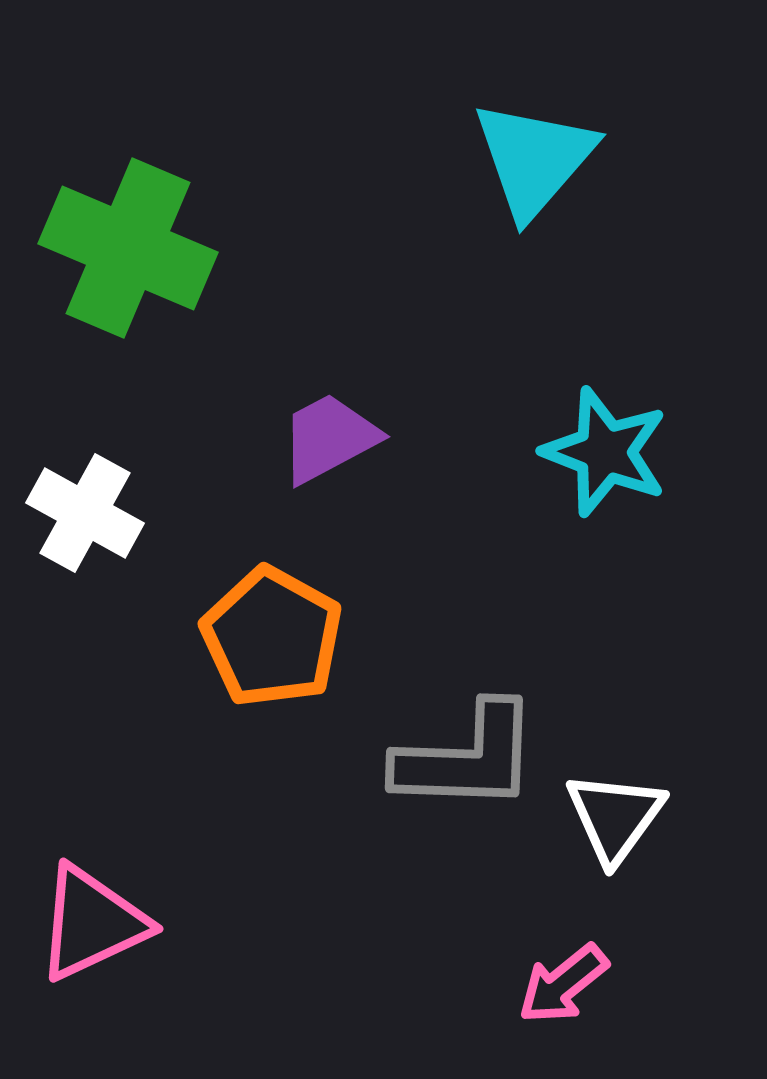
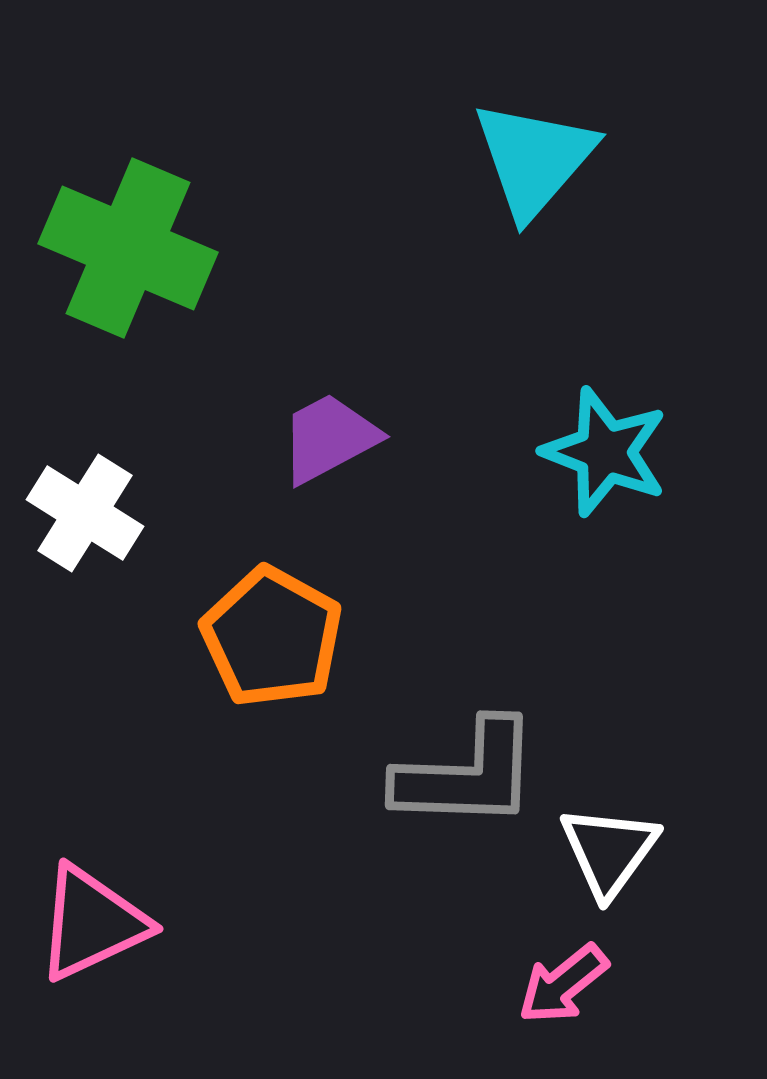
white cross: rotated 3 degrees clockwise
gray L-shape: moved 17 px down
white triangle: moved 6 px left, 34 px down
